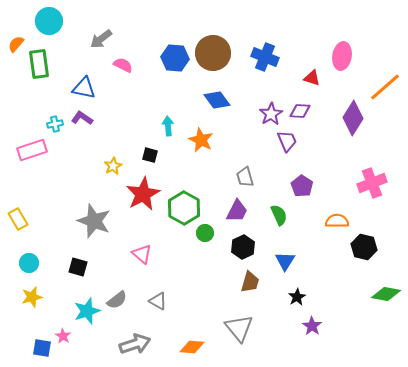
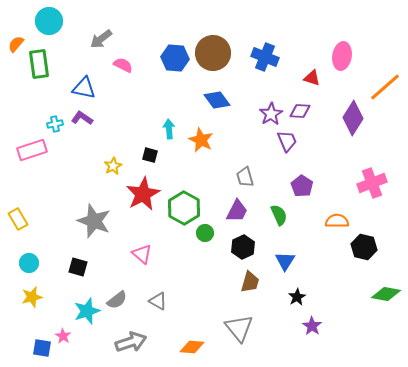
cyan arrow at (168, 126): moved 1 px right, 3 px down
gray arrow at (135, 344): moved 4 px left, 2 px up
